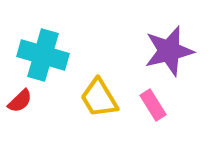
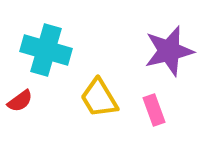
cyan cross: moved 3 px right, 5 px up
red semicircle: rotated 8 degrees clockwise
pink rectangle: moved 1 px right, 5 px down; rotated 12 degrees clockwise
